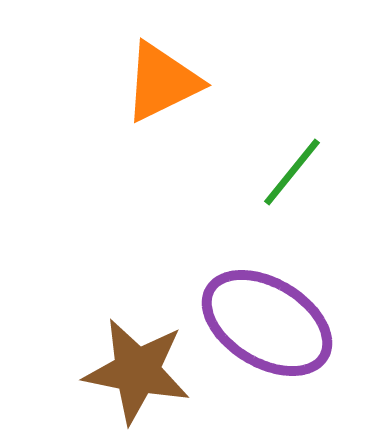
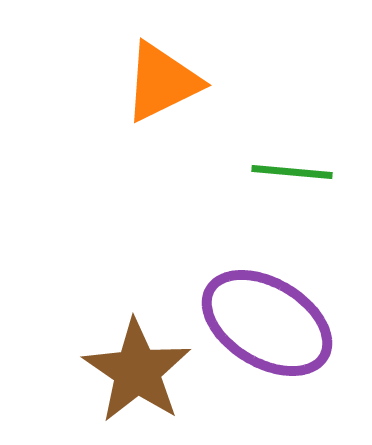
green line: rotated 56 degrees clockwise
brown star: rotated 23 degrees clockwise
